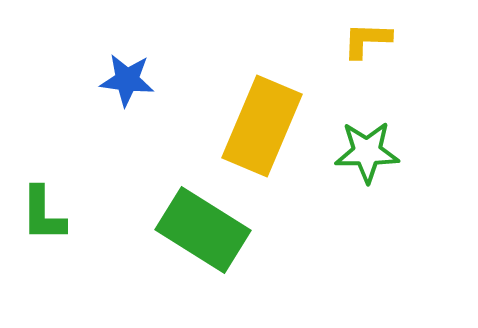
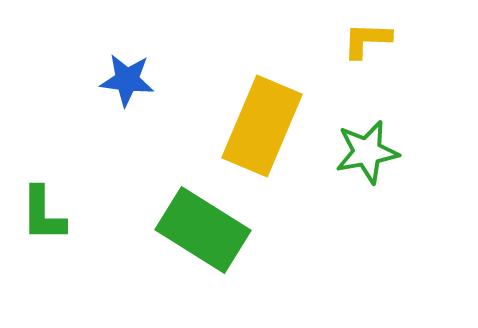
green star: rotated 10 degrees counterclockwise
